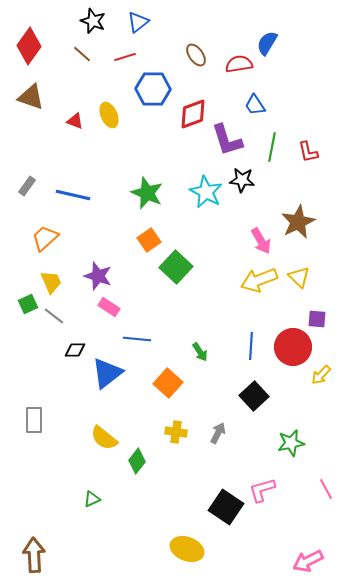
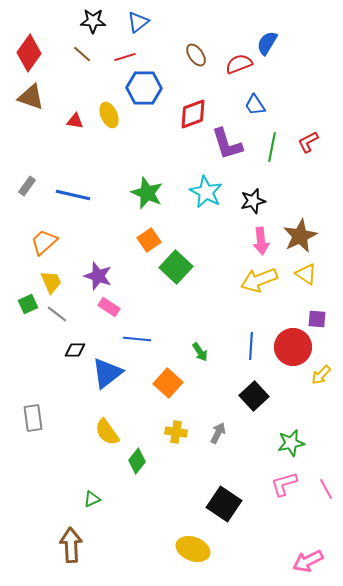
black star at (93, 21): rotated 20 degrees counterclockwise
red diamond at (29, 46): moved 7 px down
red semicircle at (239, 64): rotated 12 degrees counterclockwise
blue hexagon at (153, 89): moved 9 px left, 1 px up
red triangle at (75, 121): rotated 12 degrees counterclockwise
purple L-shape at (227, 140): moved 4 px down
red L-shape at (308, 152): moved 10 px up; rotated 75 degrees clockwise
black star at (242, 180): moved 11 px right, 21 px down; rotated 20 degrees counterclockwise
brown star at (298, 222): moved 2 px right, 14 px down
orange trapezoid at (45, 238): moved 1 px left, 4 px down
pink arrow at (261, 241): rotated 24 degrees clockwise
yellow triangle at (299, 277): moved 7 px right, 3 px up; rotated 10 degrees counterclockwise
gray line at (54, 316): moved 3 px right, 2 px up
gray rectangle at (34, 420): moved 1 px left, 2 px up; rotated 8 degrees counterclockwise
yellow semicircle at (104, 438): moved 3 px right, 6 px up; rotated 16 degrees clockwise
pink L-shape at (262, 490): moved 22 px right, 6 px up
black square at (226, 507): moved 2 px left, 3 px up
yellow ellipse at (187, 549): moved 6 px right
brown arrow at (34, 555): moved 37 px right, 10 px up
